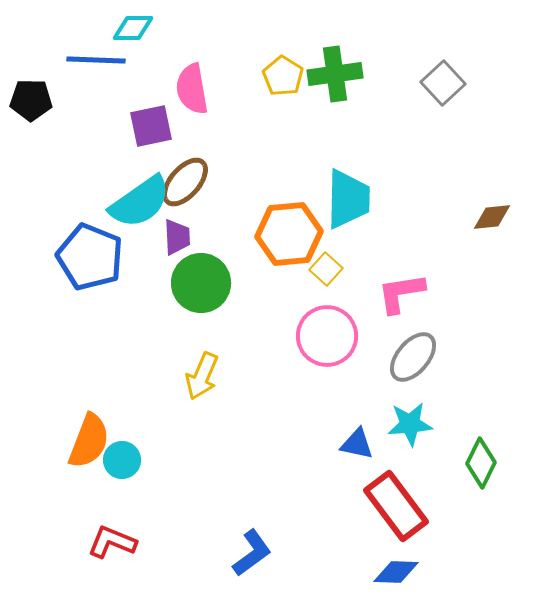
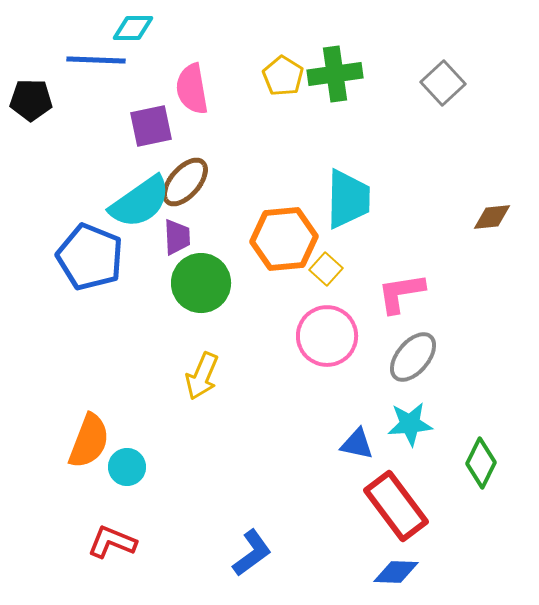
orange hexagon: moved 5 px left, 5 px down
cyan circle: moved 5 px right, 7 px down
